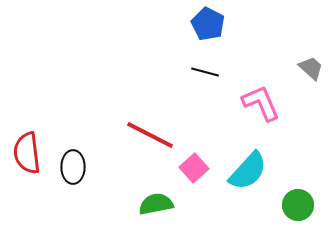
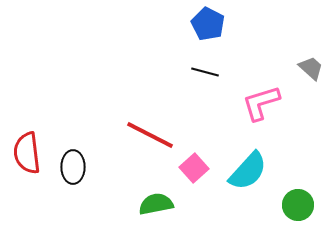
pink L-shape: rotated 84 degrees counterclockwise
